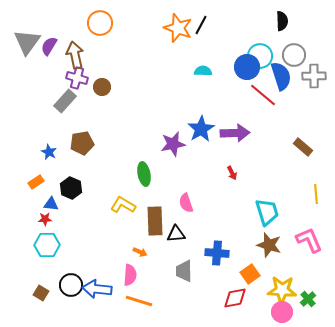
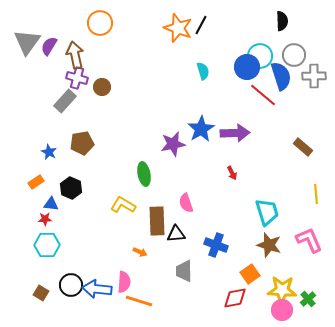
cyan semicircle at (203, 71): rotated 72 degrees clockwise
brown rectangle at (155, 221): moved 2 px right
blue cross at (217, 253): moved 1 px left, 8 px up; rotated 15 degrees clockwise
pink semicircle at (130, 275): moved 6 px left, 7 px down
pink circle at (282, 312): moved 2 px up
